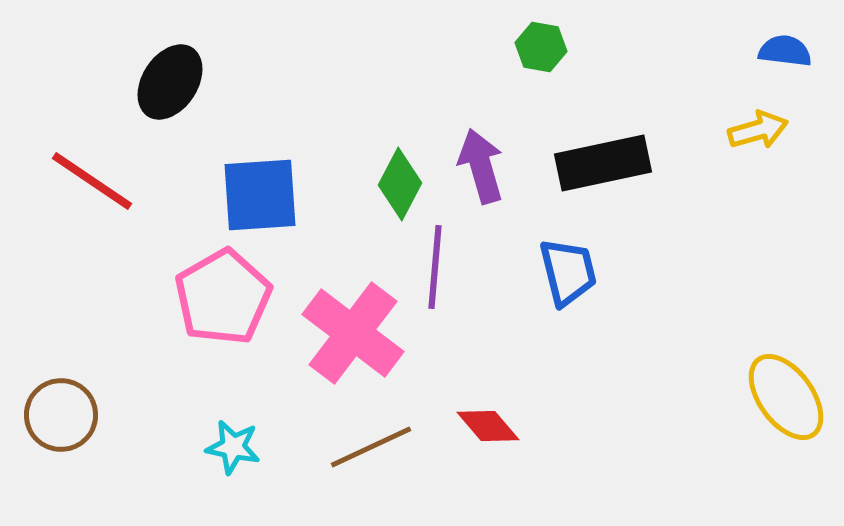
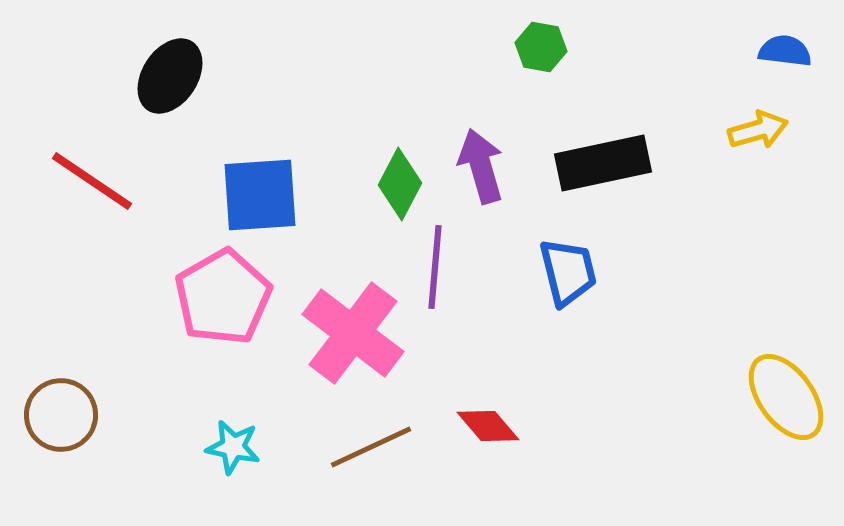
black ellipse: moved 6 px up
